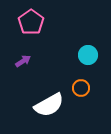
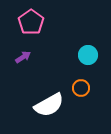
purple arrow: moved 4 px up
